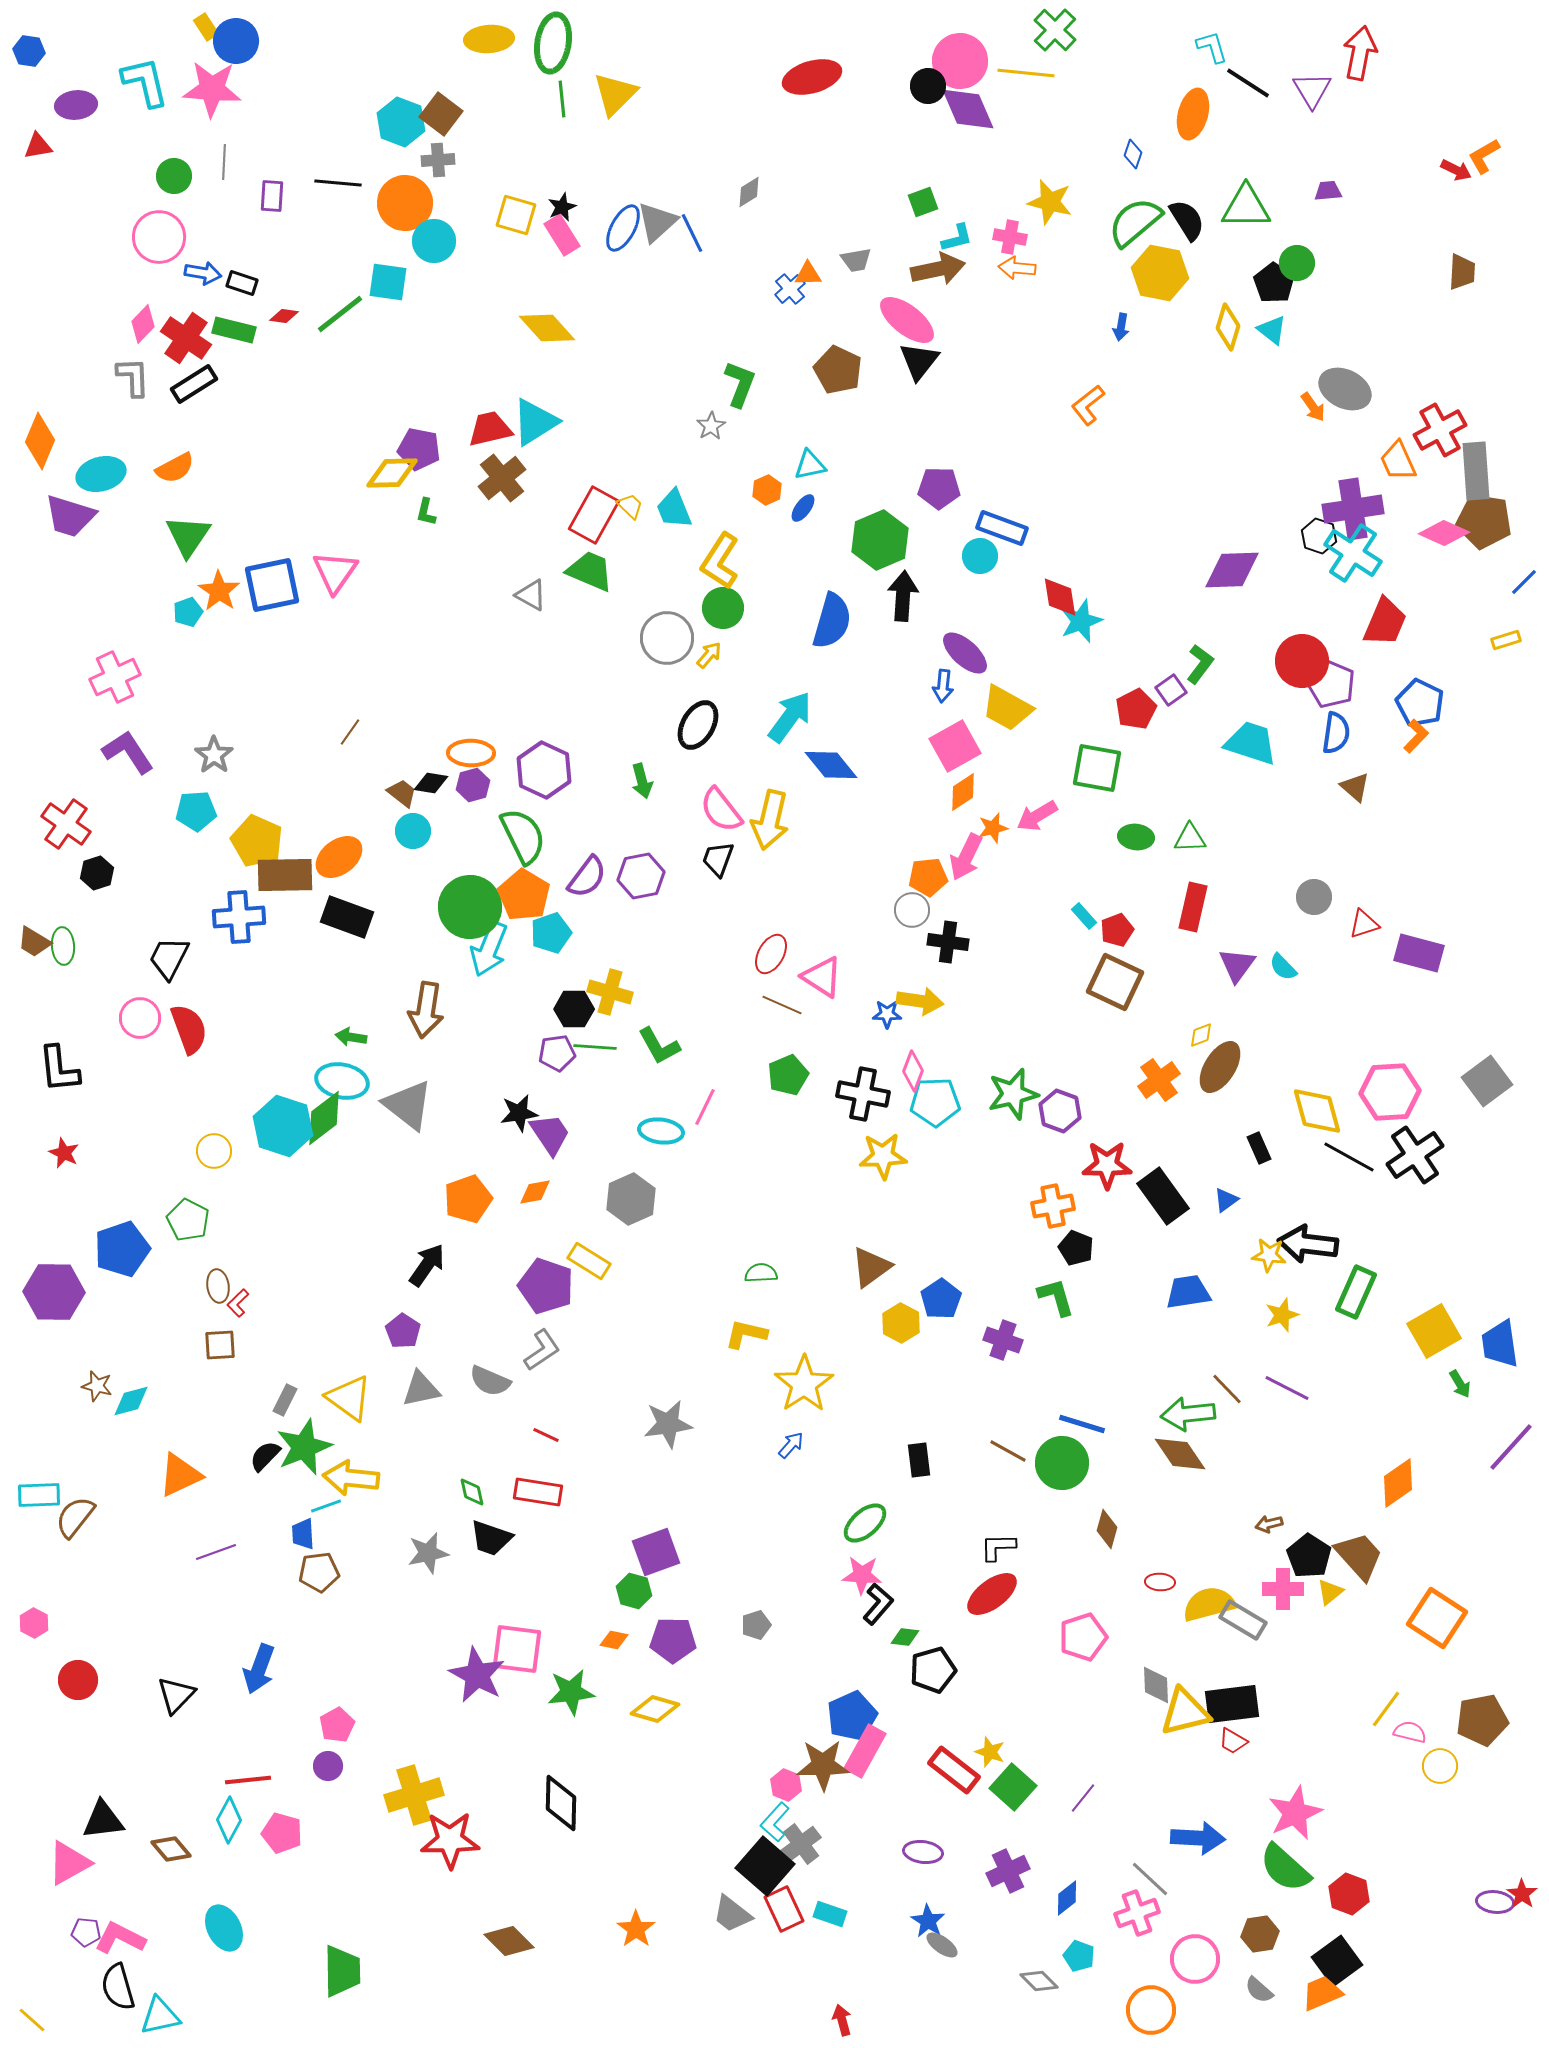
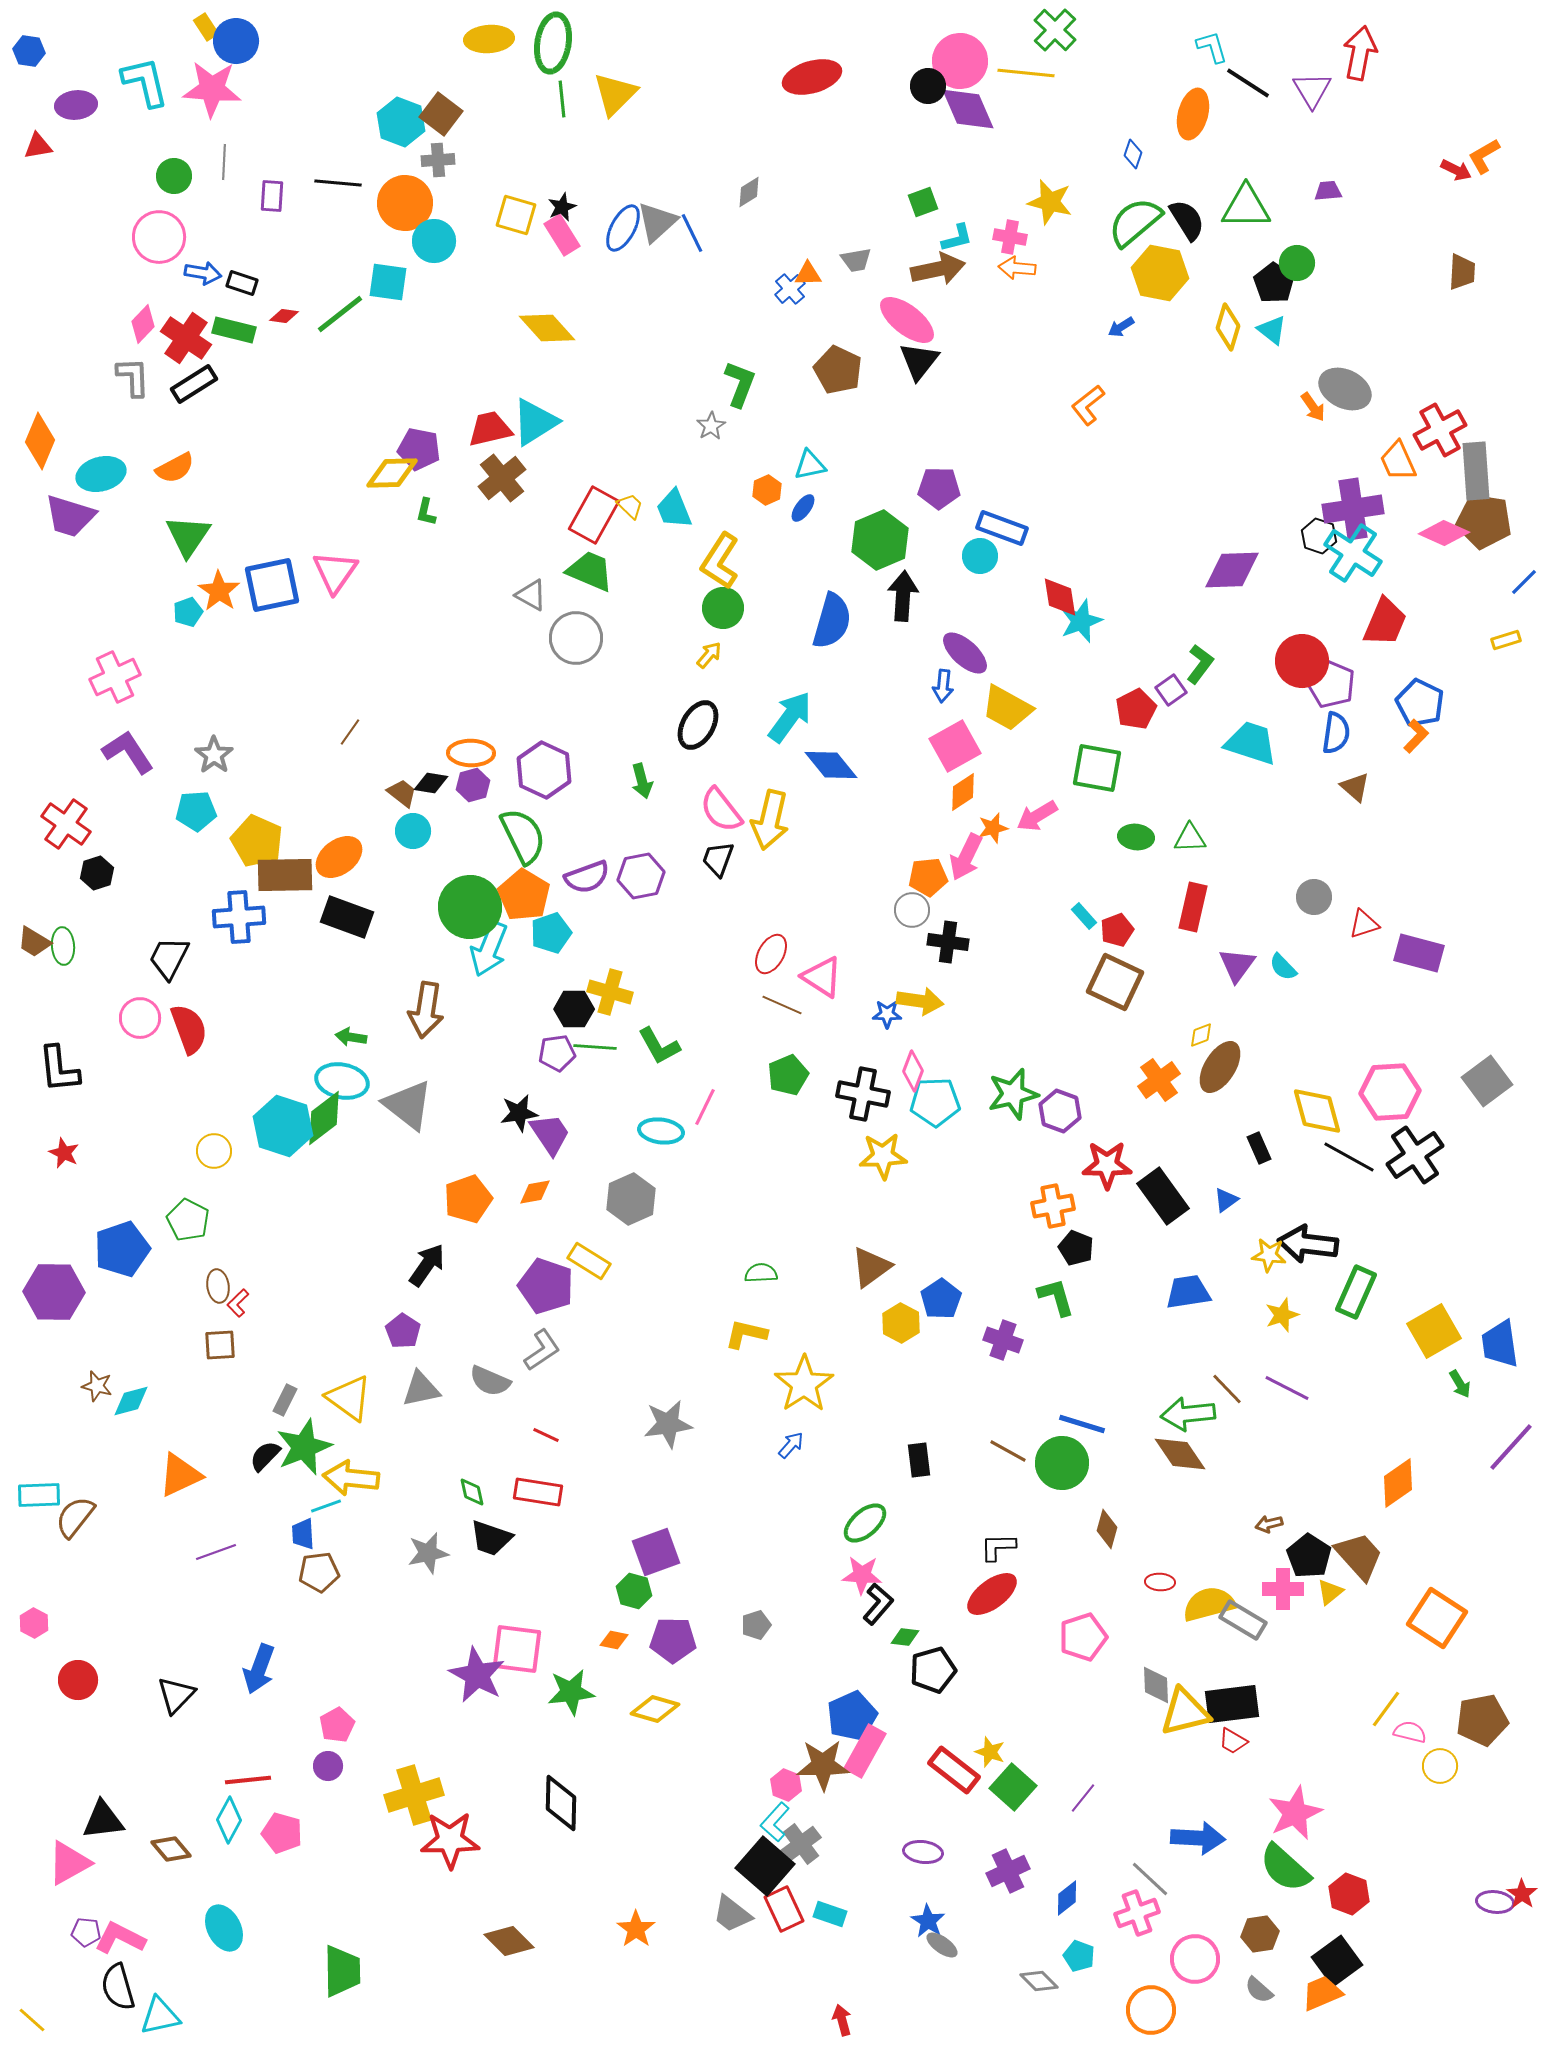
blue arrow at (1121, 327): rotated 48 degrees clockwise
gray circle at (667, 638): moved 91 px left
purple semicircle at (587, 877): rotated 33 degrees clockwise
